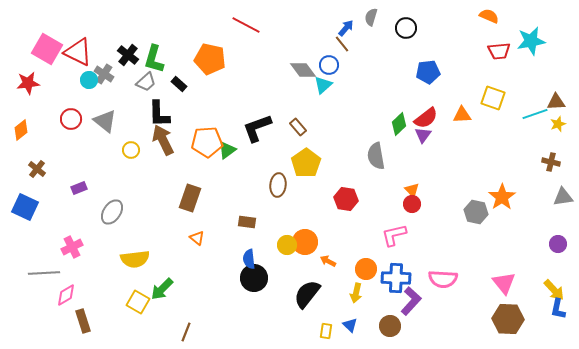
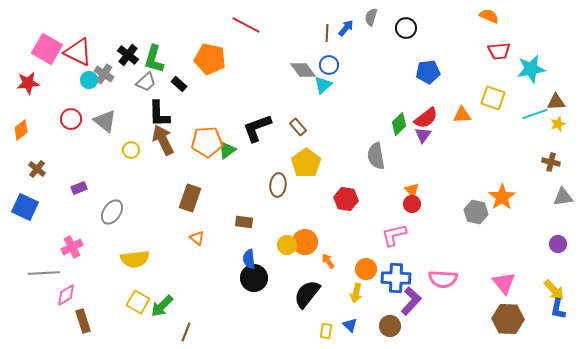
cyan star at (531, 41): moved 28 px down
brown line at (342, 44): moved 15 px left, 11 px up; rotated 42 degrees clockwise
brown rectangle at (247, 222): moved 3 px left
orange arrow at (328, 261): rotated 28 degrees clockwise
green arrow at (162, 289): moved 17 px down
